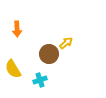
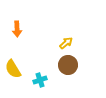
brown circle: moved 19 px right, 11 px down
